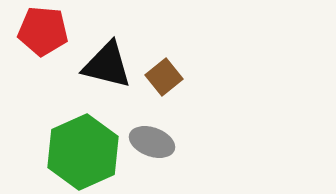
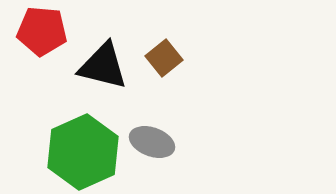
red pentagon: moved 1 px left
black triangle: moved 4 px left, 1 px down
brown square: moved 19 px up
